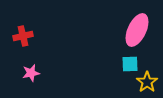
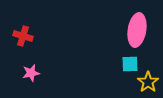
pink ellipse: rotated 16 degrees counterclockwise
red cross: rotated 30 degrees clockwise
yellow star: moved 1 px right
